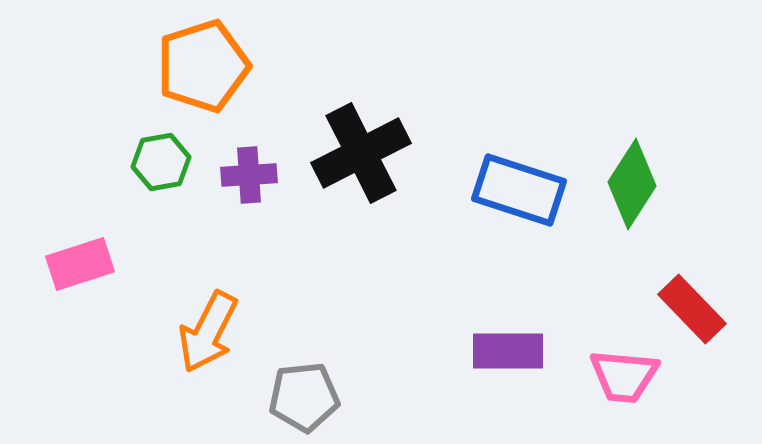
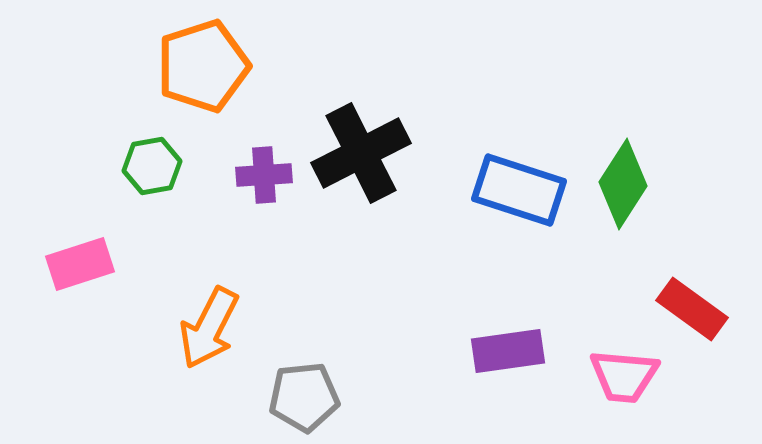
green hexagon: moved 9 px left, 4 px down
purple cross: moved 15 px right
green diamond: moved 9 px left
red rectangle: rotated 10 degrees counterclockwise
orange arrow: moved 1 px right, 4 px up
purple rectangle: rotated 8 degrees counterclockwise
